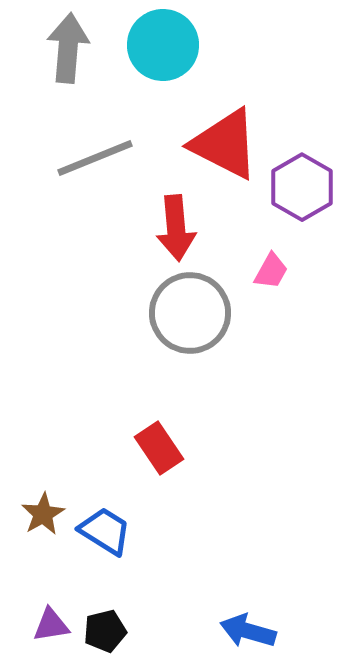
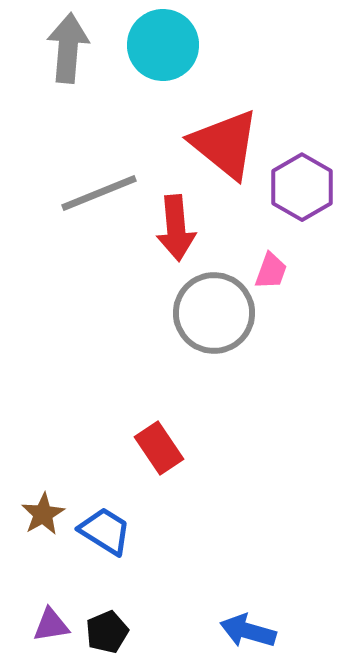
red triangle: rotated 12 degrees clockwise
gray line: moved 4 px right, 35 px down
pink trapezoid: rotated 9 degrees counterclockwise
gray circle: moved 24 px right
black pentagon: moved 2 px right, 1 px down; rotated 9 degrees counterclockwise
